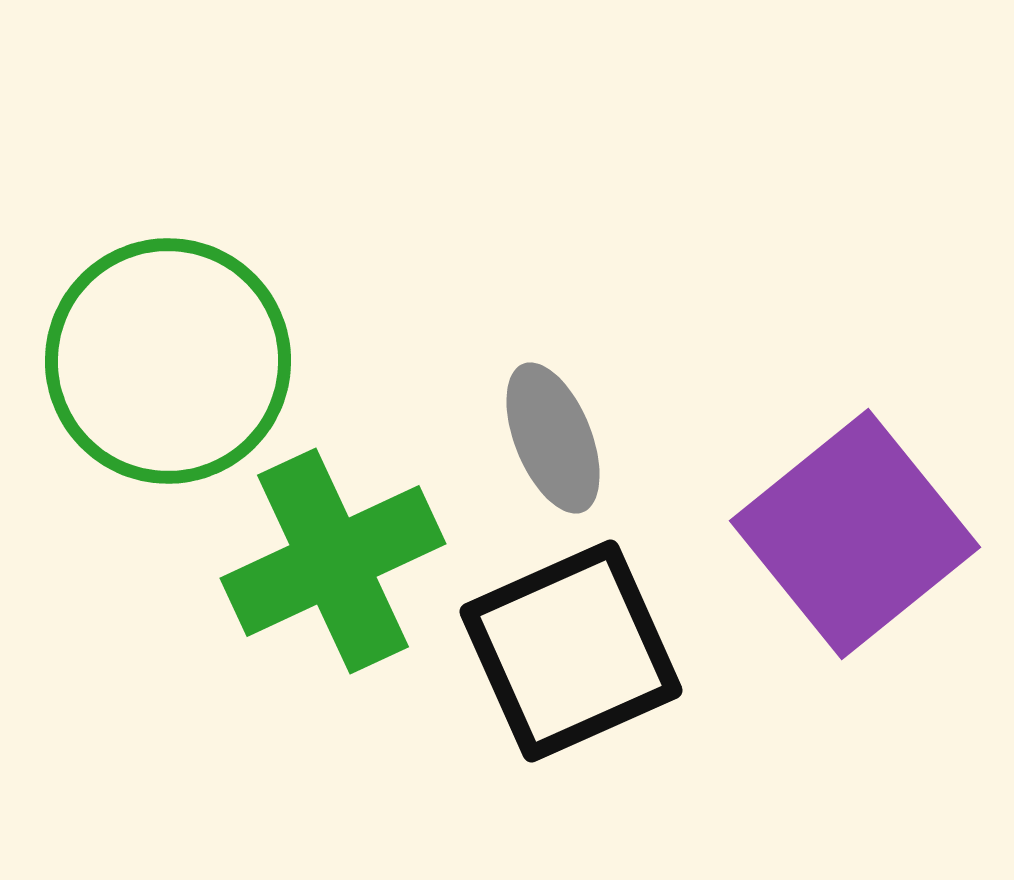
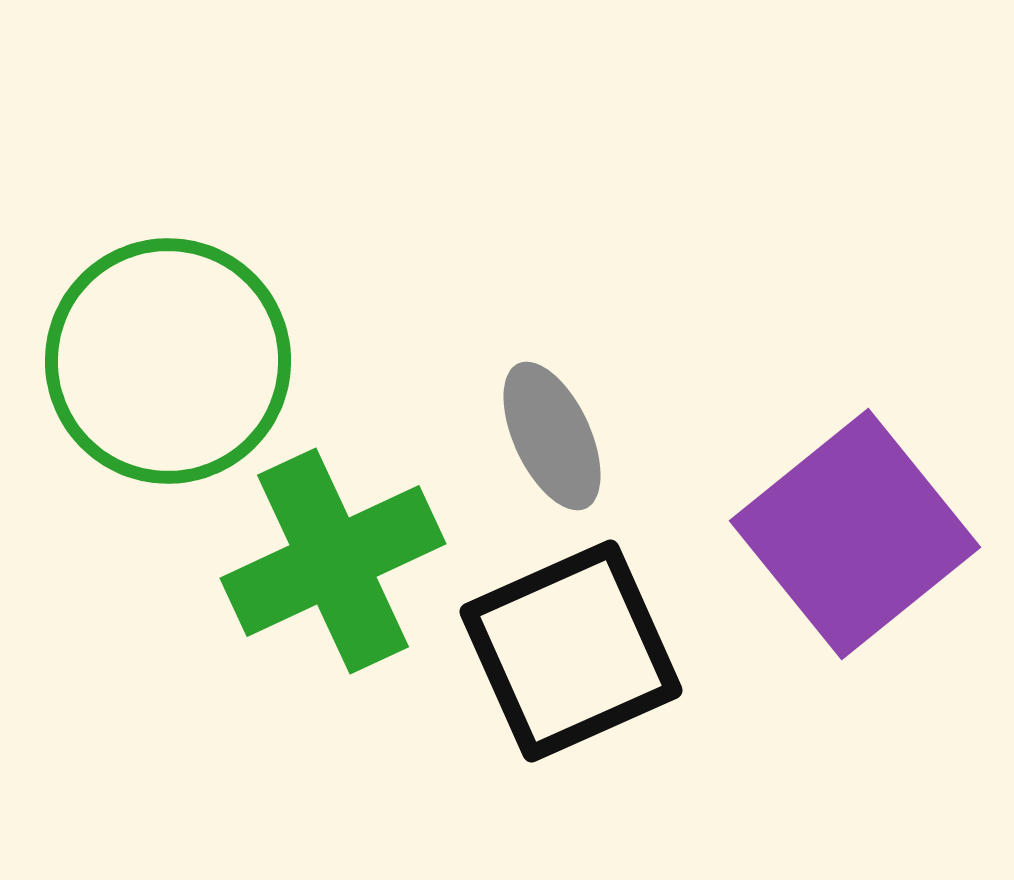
gray ellipse: moved 1 px left, 2 px up; rotated 3 degrees counterclockwise
